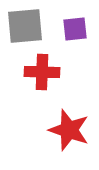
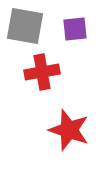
gray square: rotated 15 degrees clockwise
red cross: rotated 12 degrees counterclockwise
